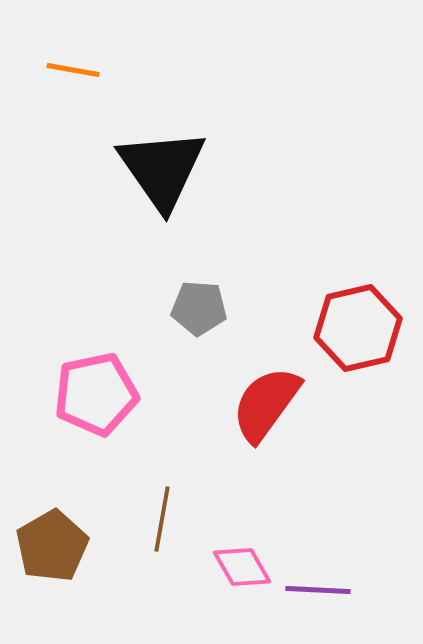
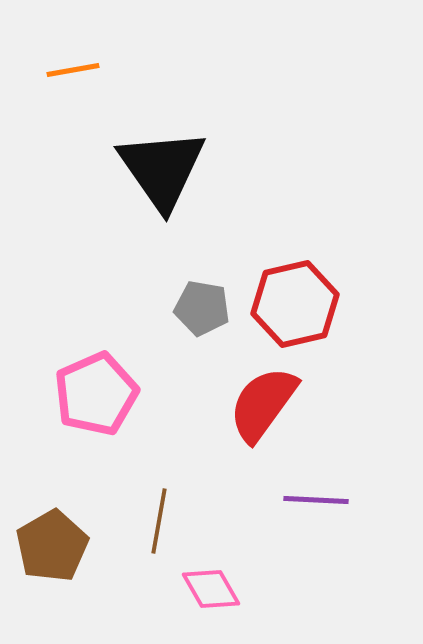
orange line: rotated 20 degrees counterclockwise
gray pentagon: moved 3 px right; rotated 6 degrees clockwise
red hexagon: moved 63 px left, 24 px up
pink pentagon: rotated 12 degrees counterclockwise
red semicircle: moved 3 px left
brown line: moved 3 px left, 2 px down
pink diamond: moved 31 px left, 22 px down
purple line: moved 2 px left, 90 px up
